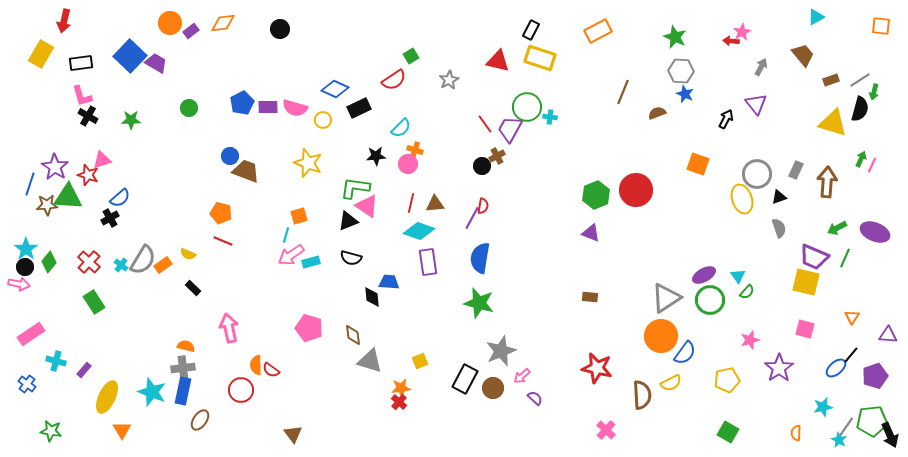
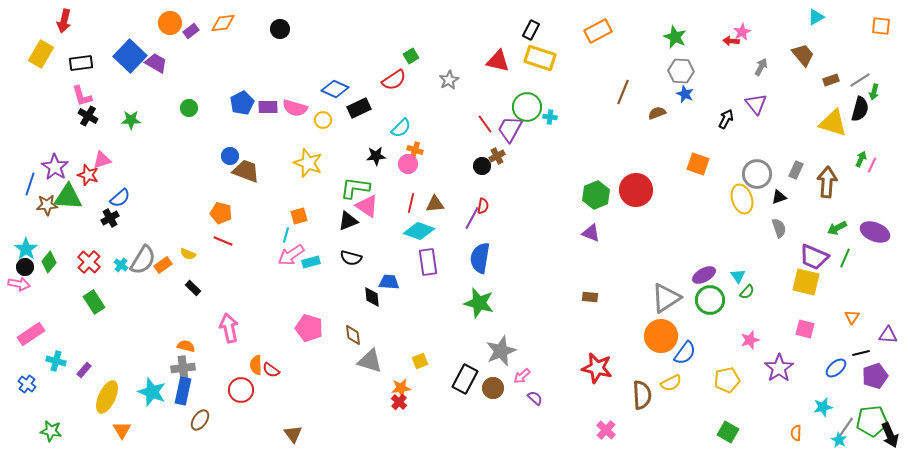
black line at (851, 355): moved 10 px right, 2 px up; rotated 36 degrees clockwise
